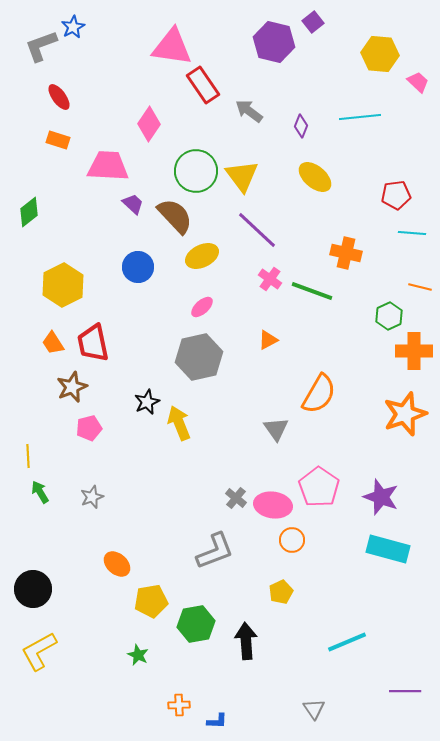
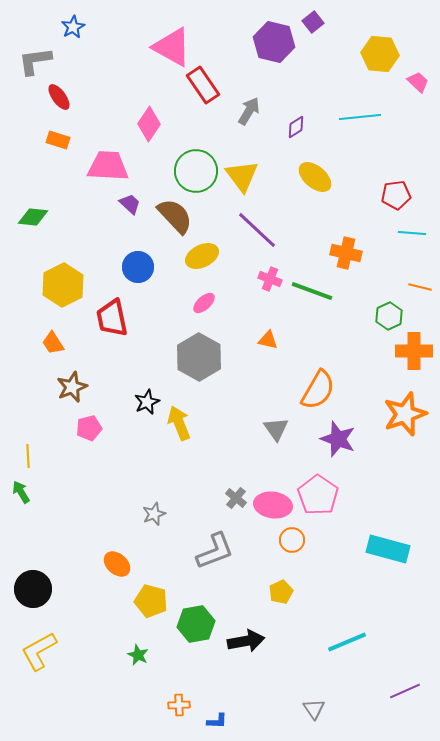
gray L-shape at (41, 46): moved 6 px left, 15 px down; rotated 12 degrees clockwise
pink triangle at (172, 47): rotated 21 degrees clockwise
gray arrow at (249, 111): rotated 84 degrees clockwise
purple diamond at (301, 126): moved 5 px left, 1 px down; rotated 35 degrees clockwise
purple trapezoid at (133, 204): moved 3 px left
green diamond at (29, 212): moved 4 px right, 5 px down; rotated 44 degrees clockwise
pink cross at (270, 279): rotated 15 degrees counterclockwise
pink ellipse at (202, 307): moved 2 px right, 4 px up
orange triangle at (268, 340): rotated 40 degrees clockwise
red trapezoid at (93, 343): moved 19 px right, 25 px up
gray hexagon at (199, 357): rotated 18 degrees counterclockwise
orange semicircle at (319, 394): moved 1 px left, 4 px up
pink pentagon at (319, 487): moved 1 px left, 8 px down
green arrow at (40, 492): moved 19 px left
gray star at (92, 497): moved 62 px right, 17 px down
purple star at (381, 497): moved 43 px left, 58 px up
yellow pentagon at (151, 601): rotated 24 degrees clockwise
black arrow at (246, 641): rotated 84 degrees clockwise
purple line at (405, 691): rotated 24 degrees counterclockwise
